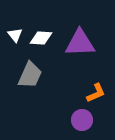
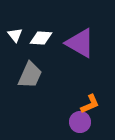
purple triangle: rotated 32 degrees clockwise
orange L-shape: moved 6 px left, 11 px down
purple circle: moved 2 px left, 2 px down
